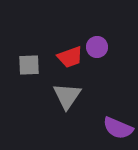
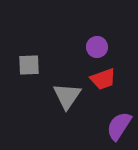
red trapezoid: moved 33 px right, 22 px down
purple semicircle: moved 1 px right, 2 px up; rotated 100 degrees clockwise
